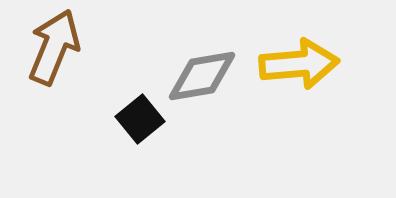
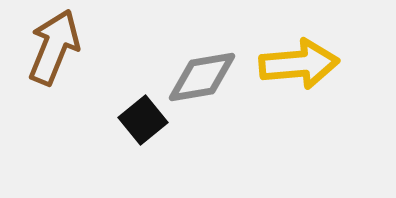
gray diamond: moved 1 px down
black square: moved 3 px right, 1 px down
